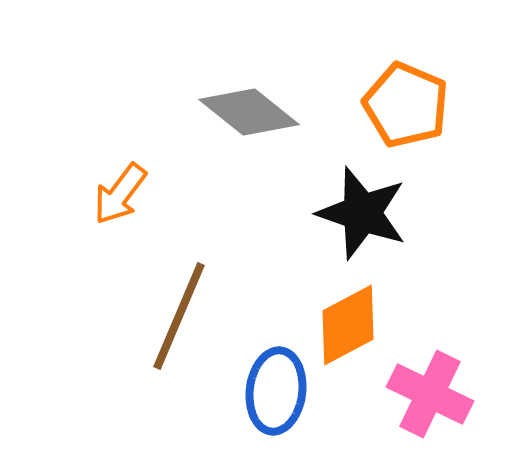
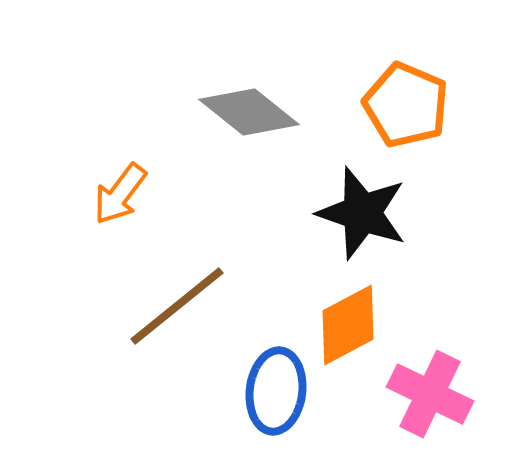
brown line: moved 2 px left, 10 px up; rotated 28 degrees clockwise
